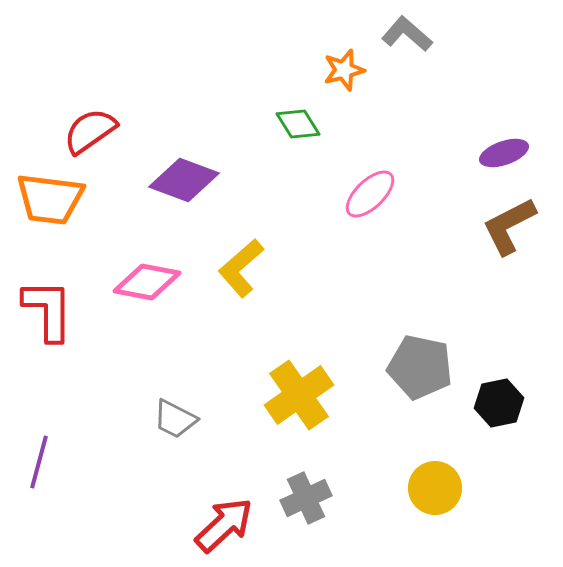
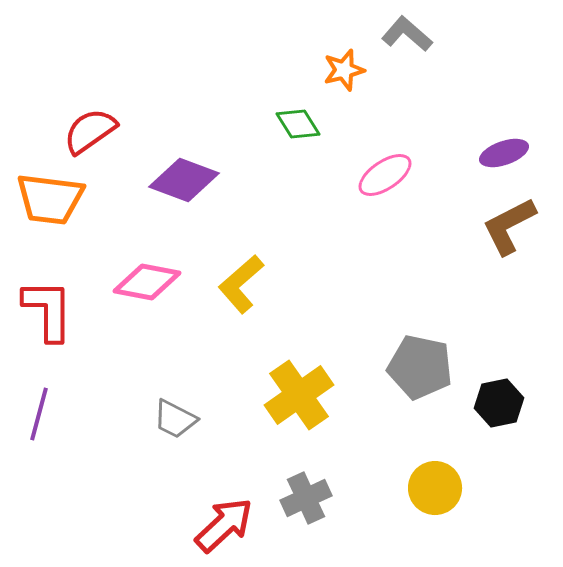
pink ellipse: moved 15 px right, 19 px up; rotated 10 degrees clockwise
yellow L-shape: moved 16 px down
purple line: moved 48 px up
